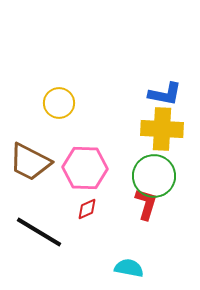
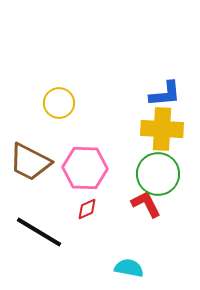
blue L-shape: rotated 16 degrees counterclockwise
green circle: moved 4 px right, 2 px up
red L-shape: rotated 44 degrees counterclockwise
